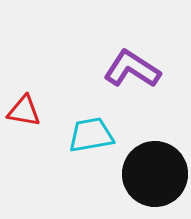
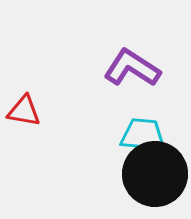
purple L-shape: moved 1 px up
cyan trapezoid: moved 52 px right; rotated 15 degrees clockwise
